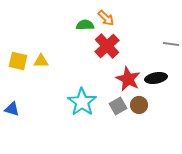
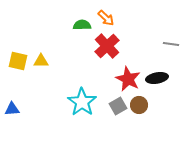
green semicircle: moved 3 px left
black ellipse: moved 1 px right
blue triangle: rotated 21 degrees counterclockwise
